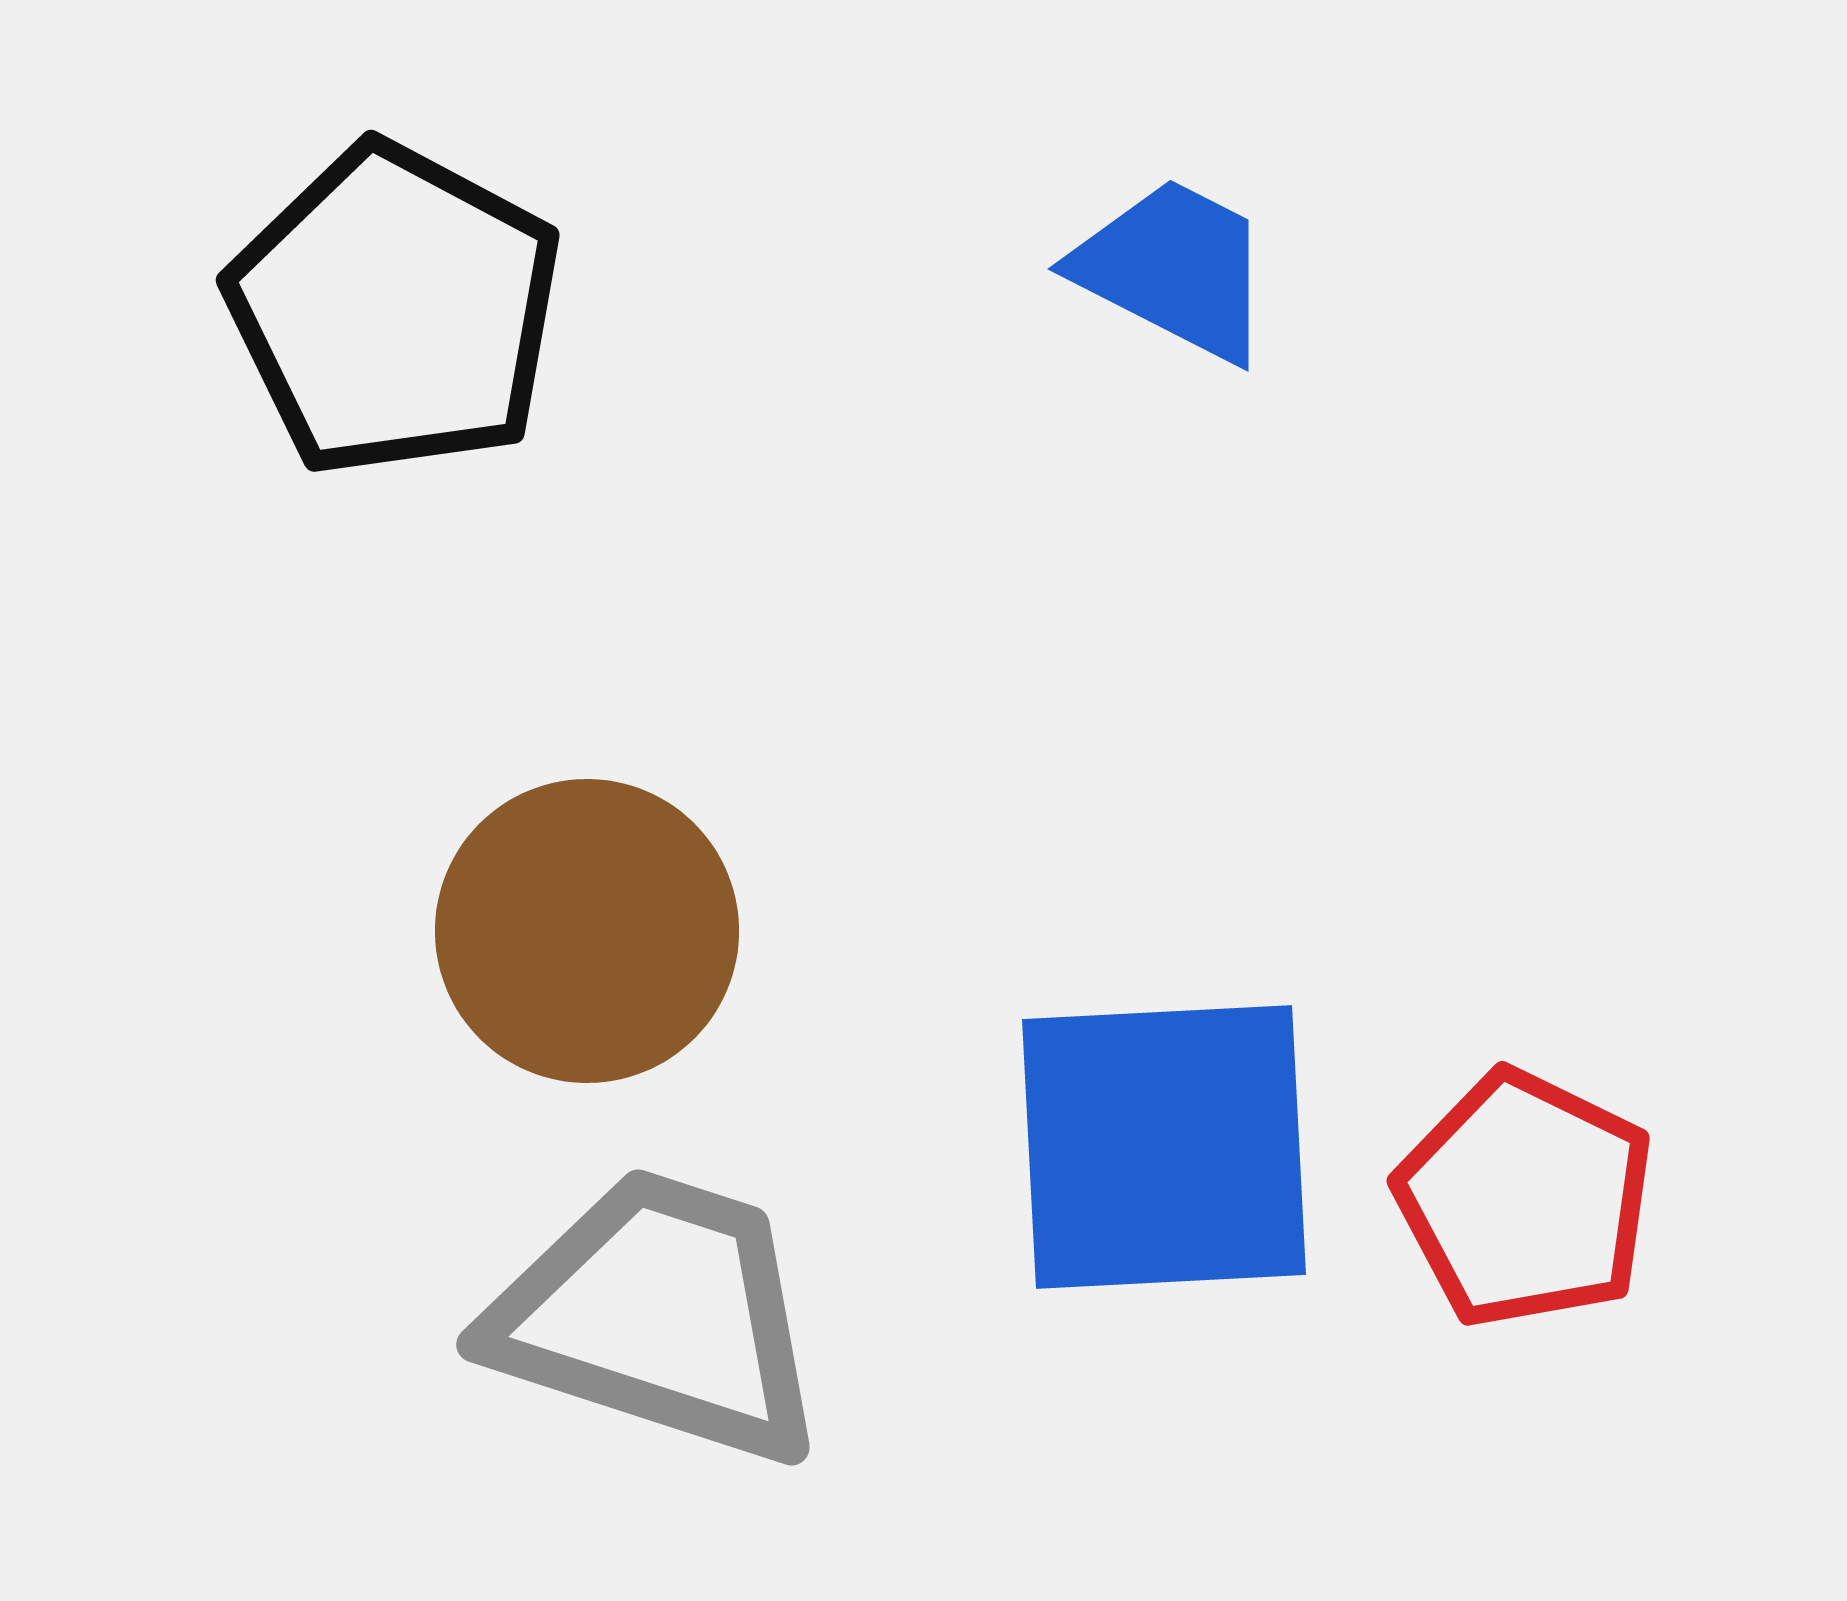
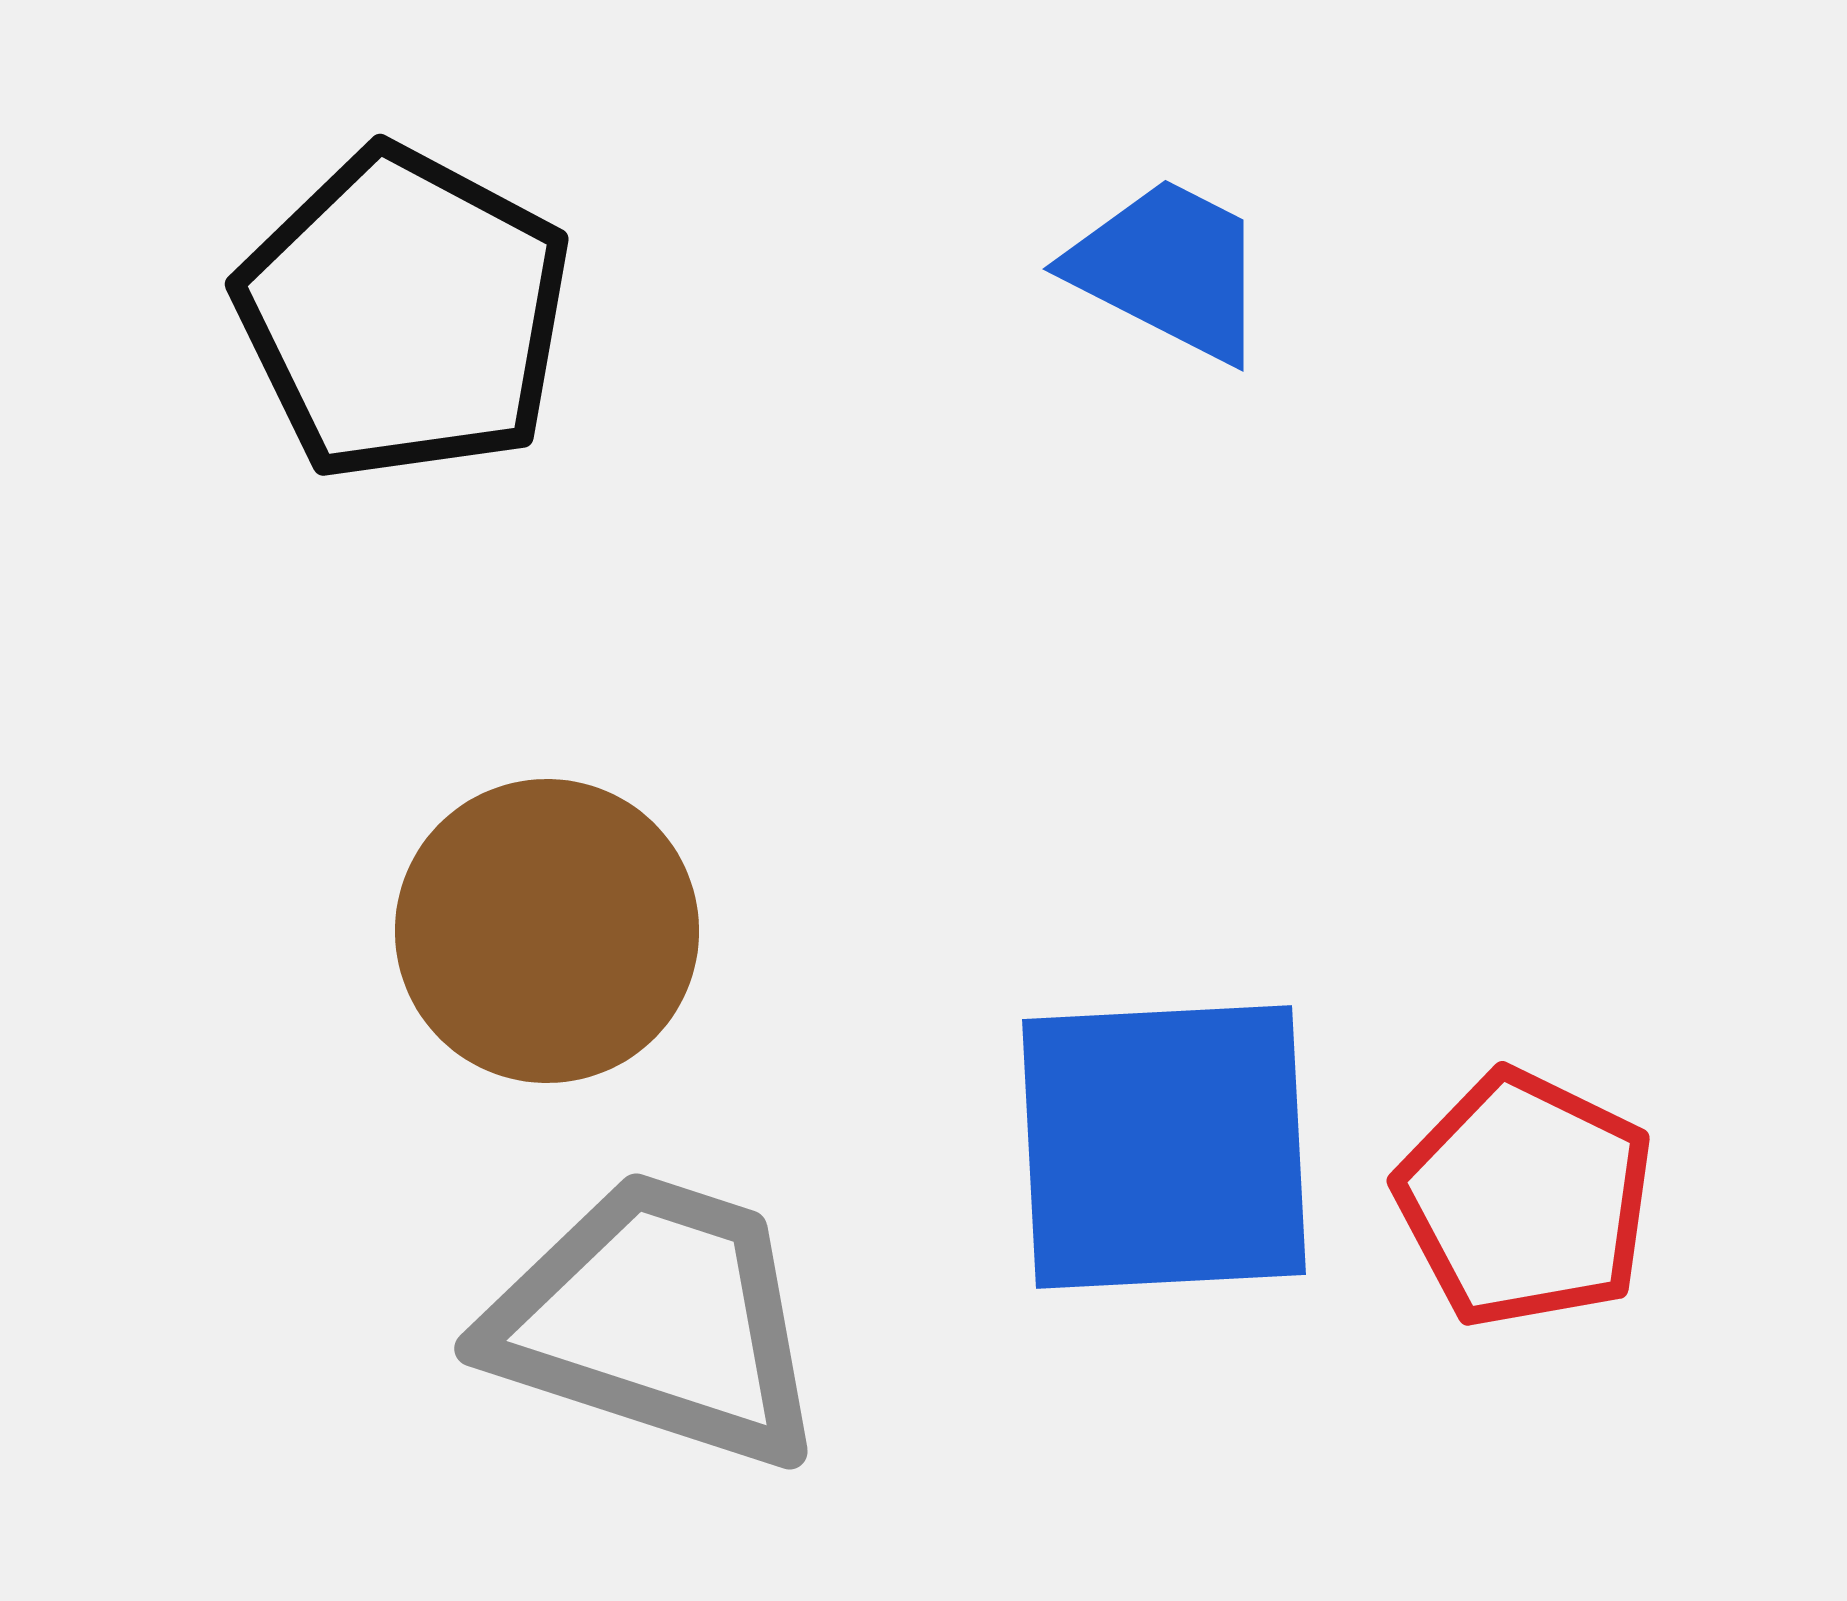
blue trapezoid: moved 5 px left
black pentagon: moved 9 px right, 4 px down
brown circle: moved 40 px left
gray trapezoid: moved 2 px left, 4 px down
